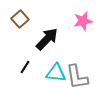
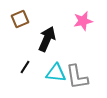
brown square: rotated 18 degrees clockwise
black arrow: rotated 20 degrees counterclockwise
